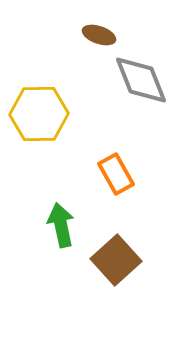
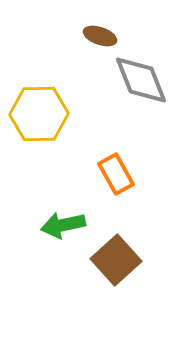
brown ellipse: moved 1 px right, 1 px down
green arrow: moved 2 px right; rotated 90 degrees counterclockwise
